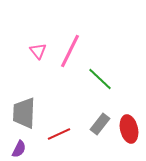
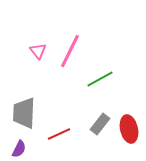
green line: rotated 72 degrees counterclockwise
